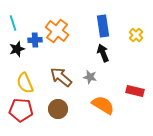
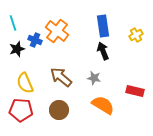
yellow cross: rotated 16 degrees clockwise
blue cross: rotated 24 degrees clockwise
black arrow: moved 2 px up
gray star: moved 4 px right, 1 px down
brown circle: moved 1 px right, 1 px down
